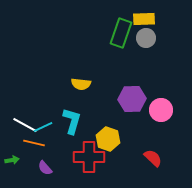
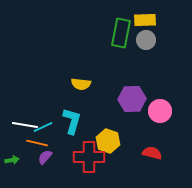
yellow rectangle: moved 1 px right, 1 px down
green rectangle: rotated 8 degrees counterclockwise
gray circle: moved 2 px down
pink circle: moved 1 px left, 1 px down
white line: rotated 20 degrees counterclockwise
yellow hexagon: moved 2 px down
orange line: moved 3 px right
red semicircle: moved 1 px left, 5 px up; rotated 30 degrees counterclockwise
purple semicircle: moved 11 px up; rotated 84 degrees clockwise
